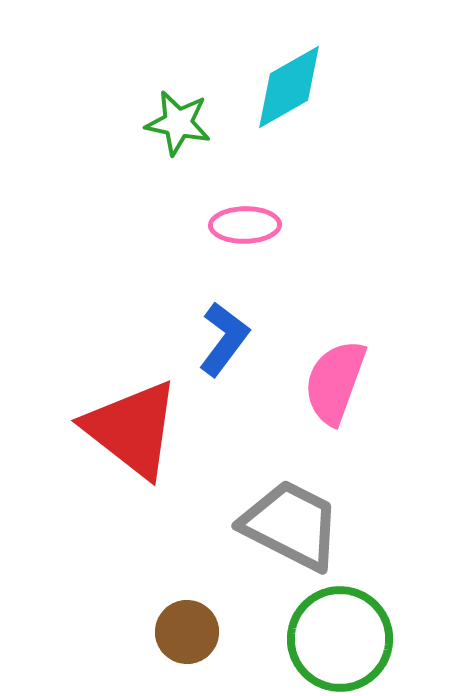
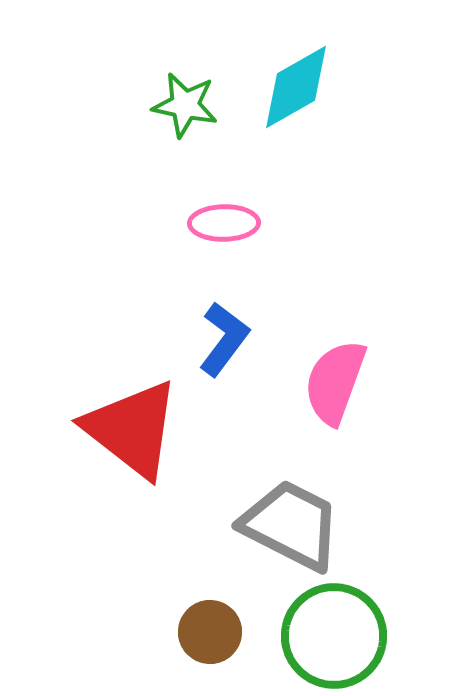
cyan diamond: moved 7 px right
green star: moved 7 px right, 18 px up
pink ellipse: moved 21 px left, 2 px up
brown circle: moved 23 px right
green circle: moved 6 px left, 3 px up
